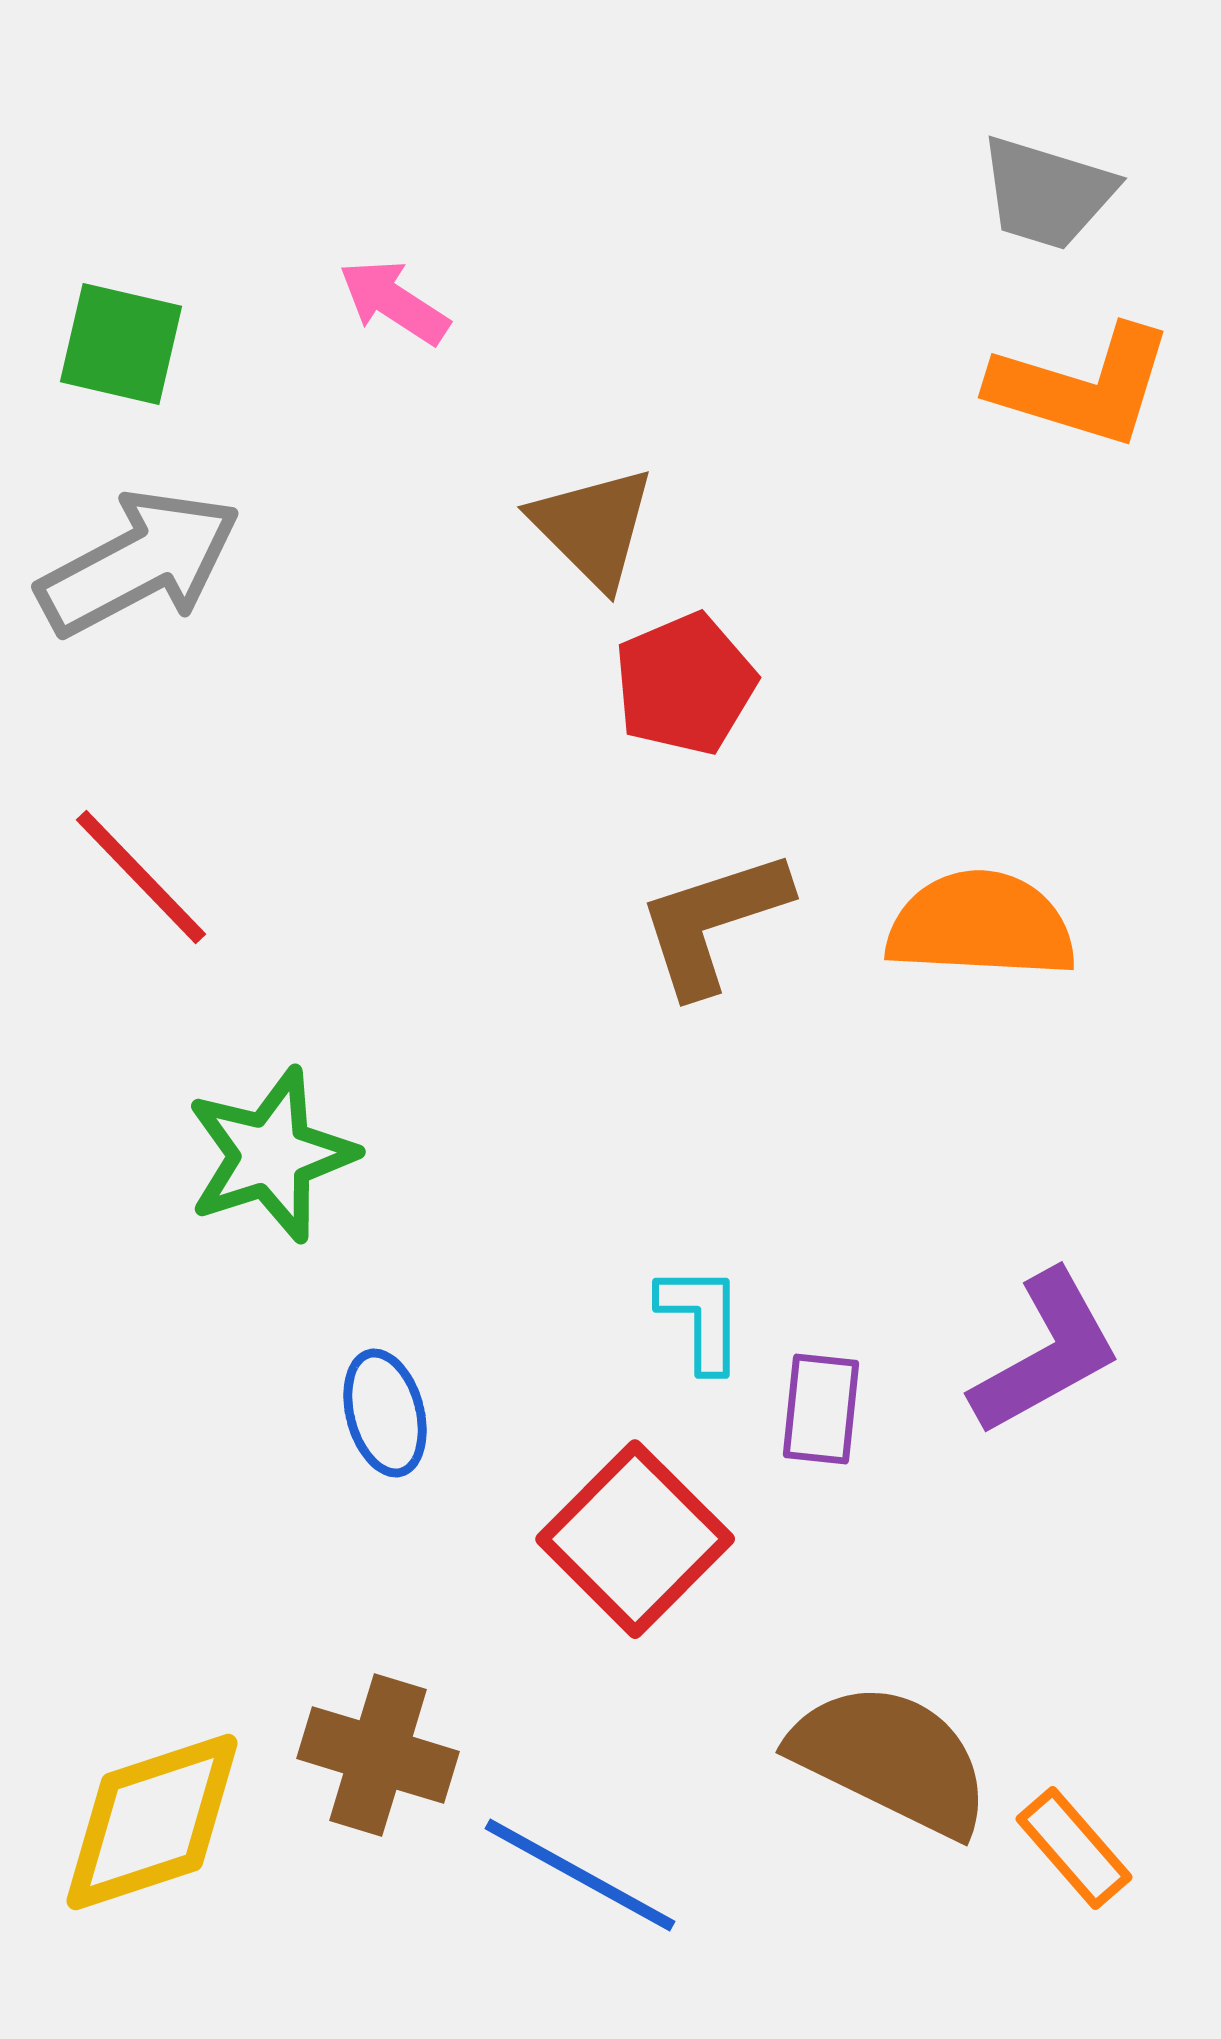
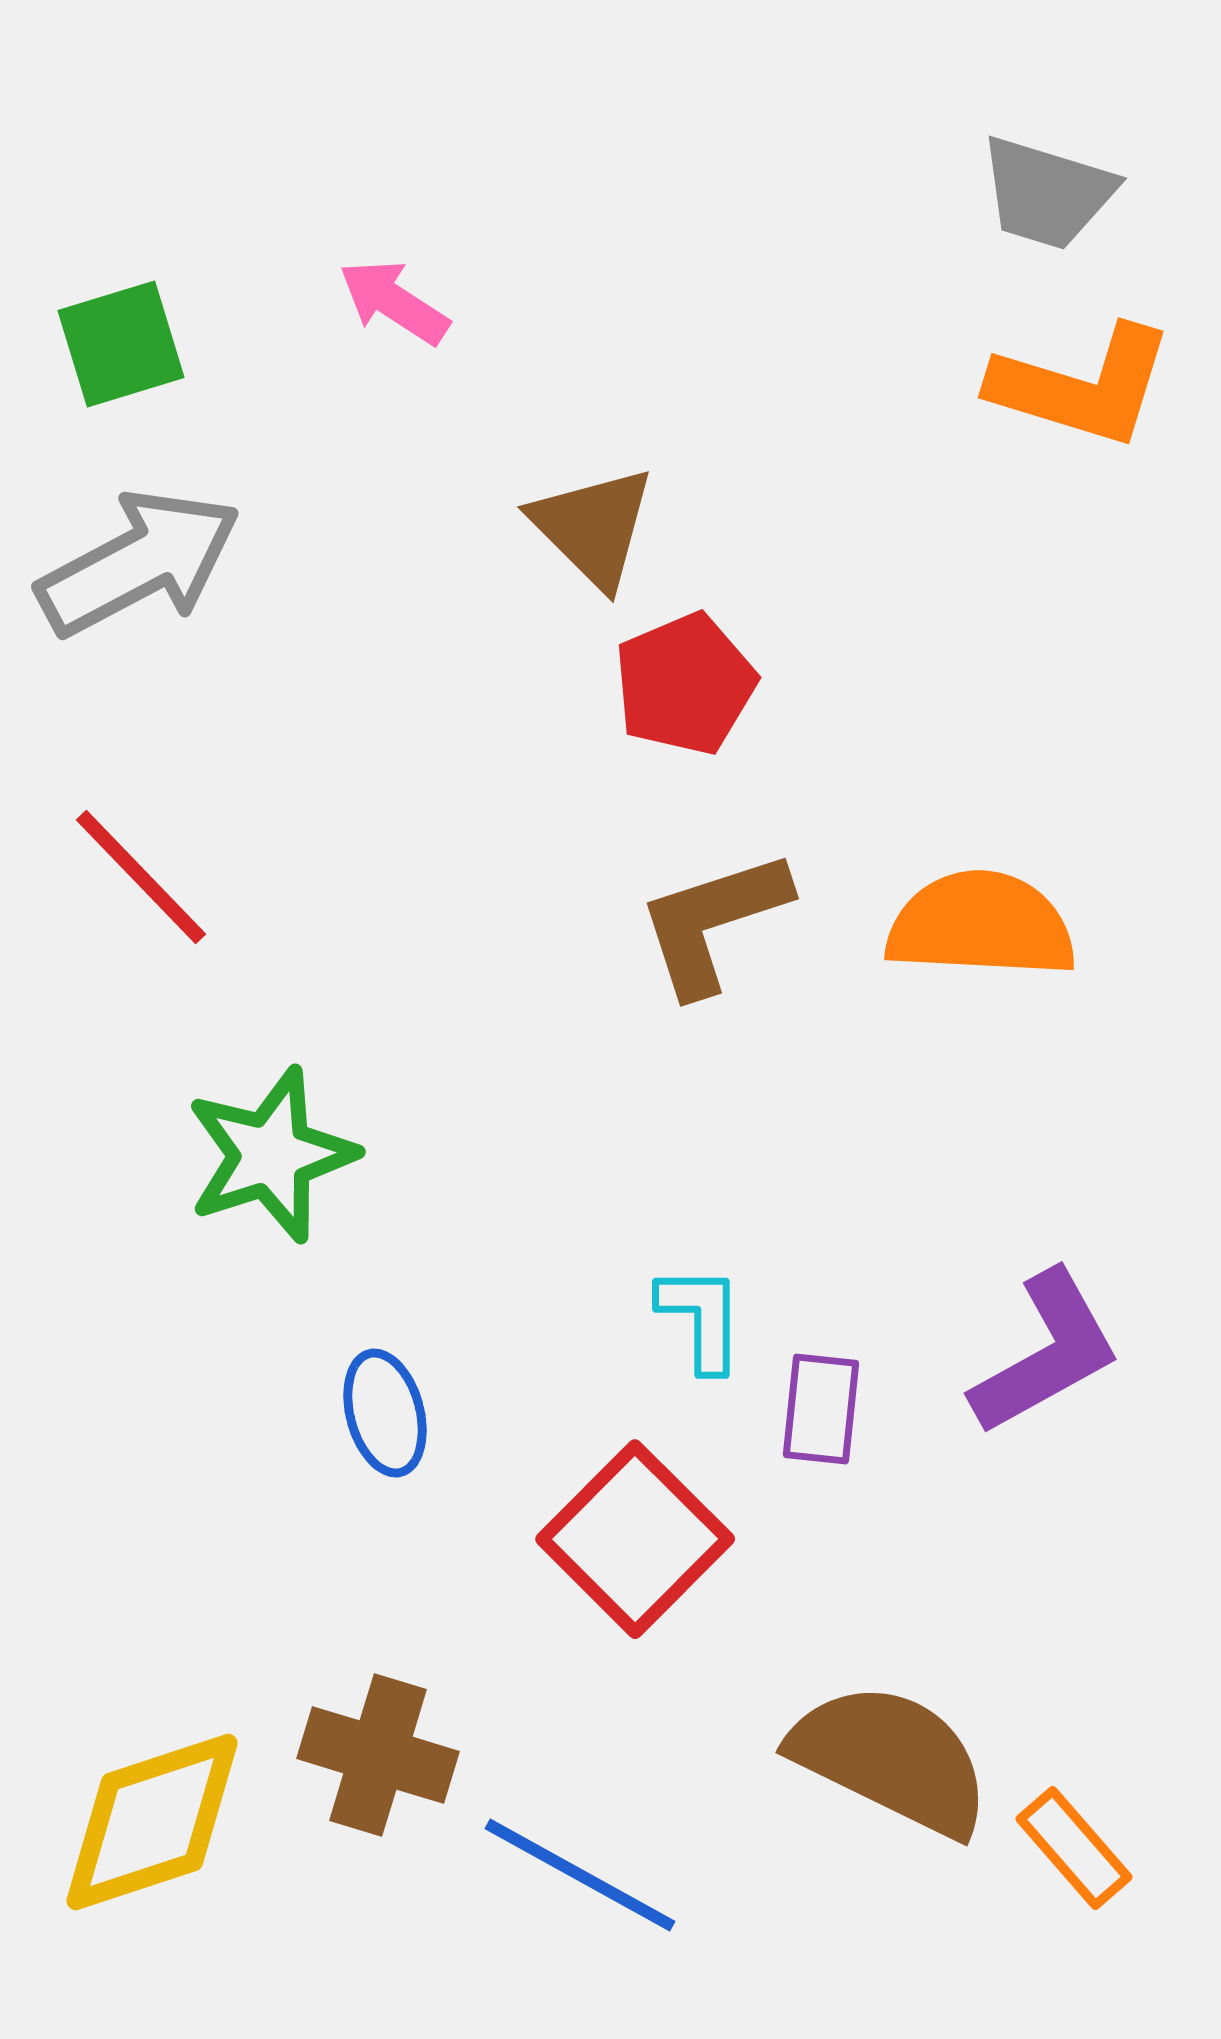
green square: rotated 30 degrees counterclockwise
